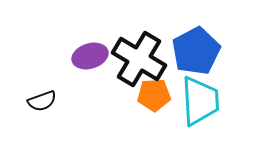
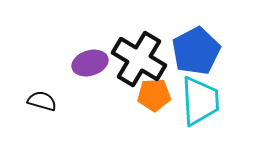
purple ellipse: moved 7 px down
black semicircle: rotated 144 degrees counterclockwise
